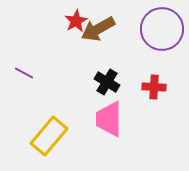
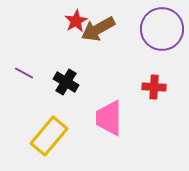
black cross: moved 41 px left
pink trapezoid: moved 1 px up
